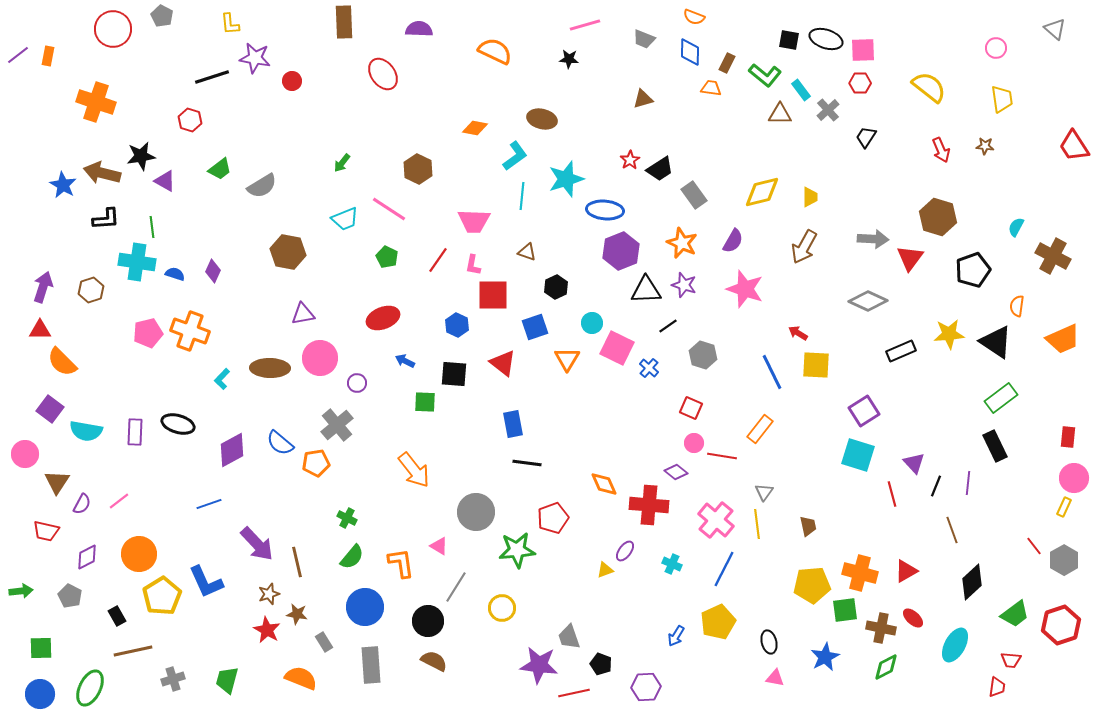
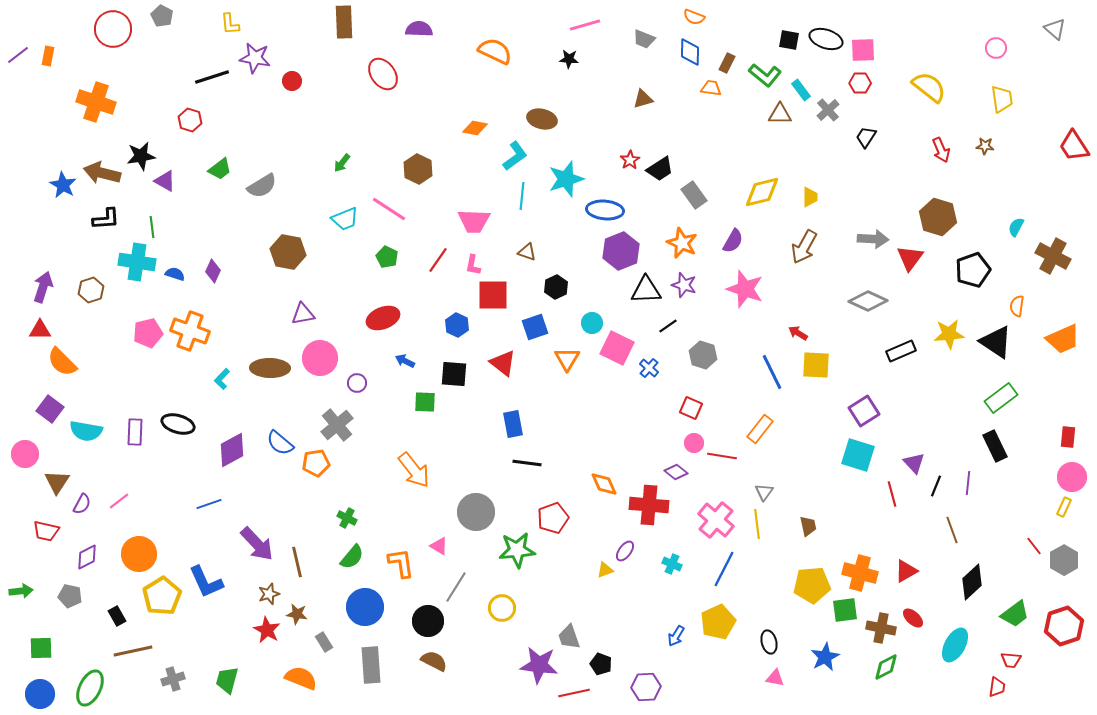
pink circle at (1074, 478): moved 2 px left, 1 px up
gray pentagon at (70, 596): rotated 15 degrees counterclockwise
red hexagon at (1061, 625): moved 3 px right, 1 px down
